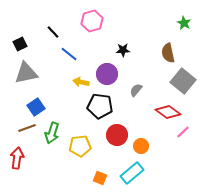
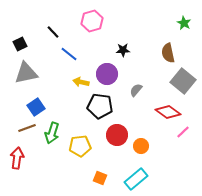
cyan rectangle: moved 4 px right, 6 px down
